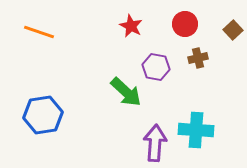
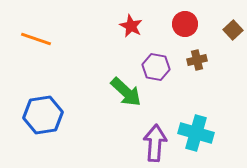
orange line: moved 3 px left, 7 px down
brown cross: moved 1 px left, 2 px down
cyan cross: moved 3 px down; rotated 12 degrees clockwise
